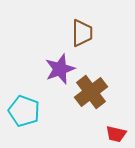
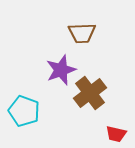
brown trapezoid: rotated 88 degrees clockwise
purple star: moved 1 px right, 1 px down
brown cross: moved 1 px left, 1 px down
